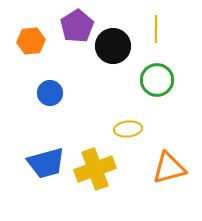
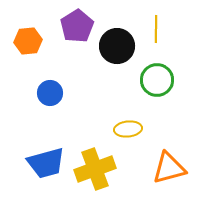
orange hexagon: moved 3 px left
black circle: moved 4 px right
